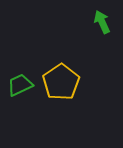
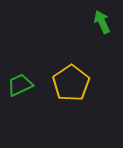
yellow pentagon: moved 10 px right, 1 px down
